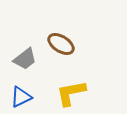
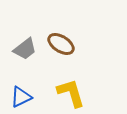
gray trapezoid: moved 10 px up
yellow L-shape: rotated 84 degrees clockwise
